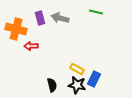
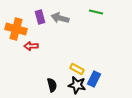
purple rectangle: moved 1 px up
